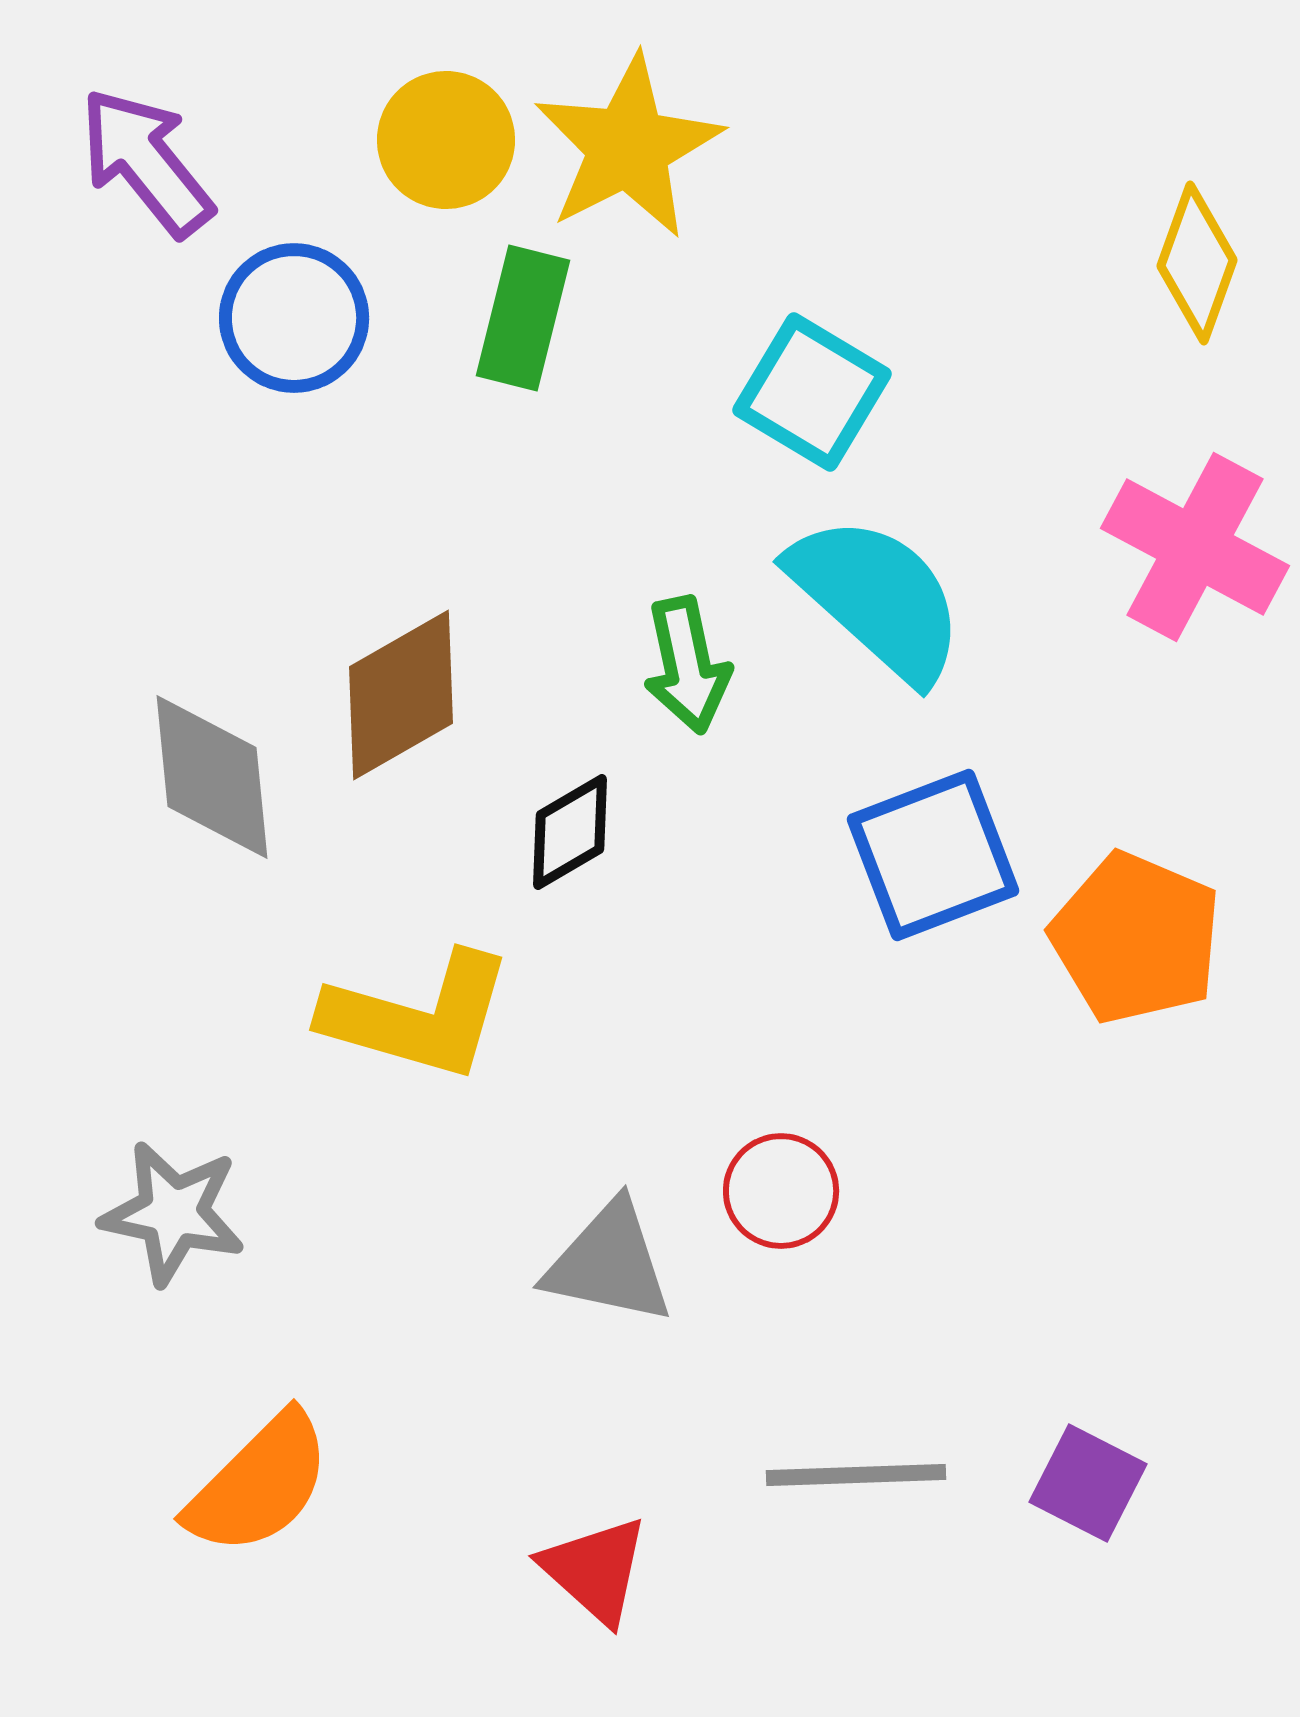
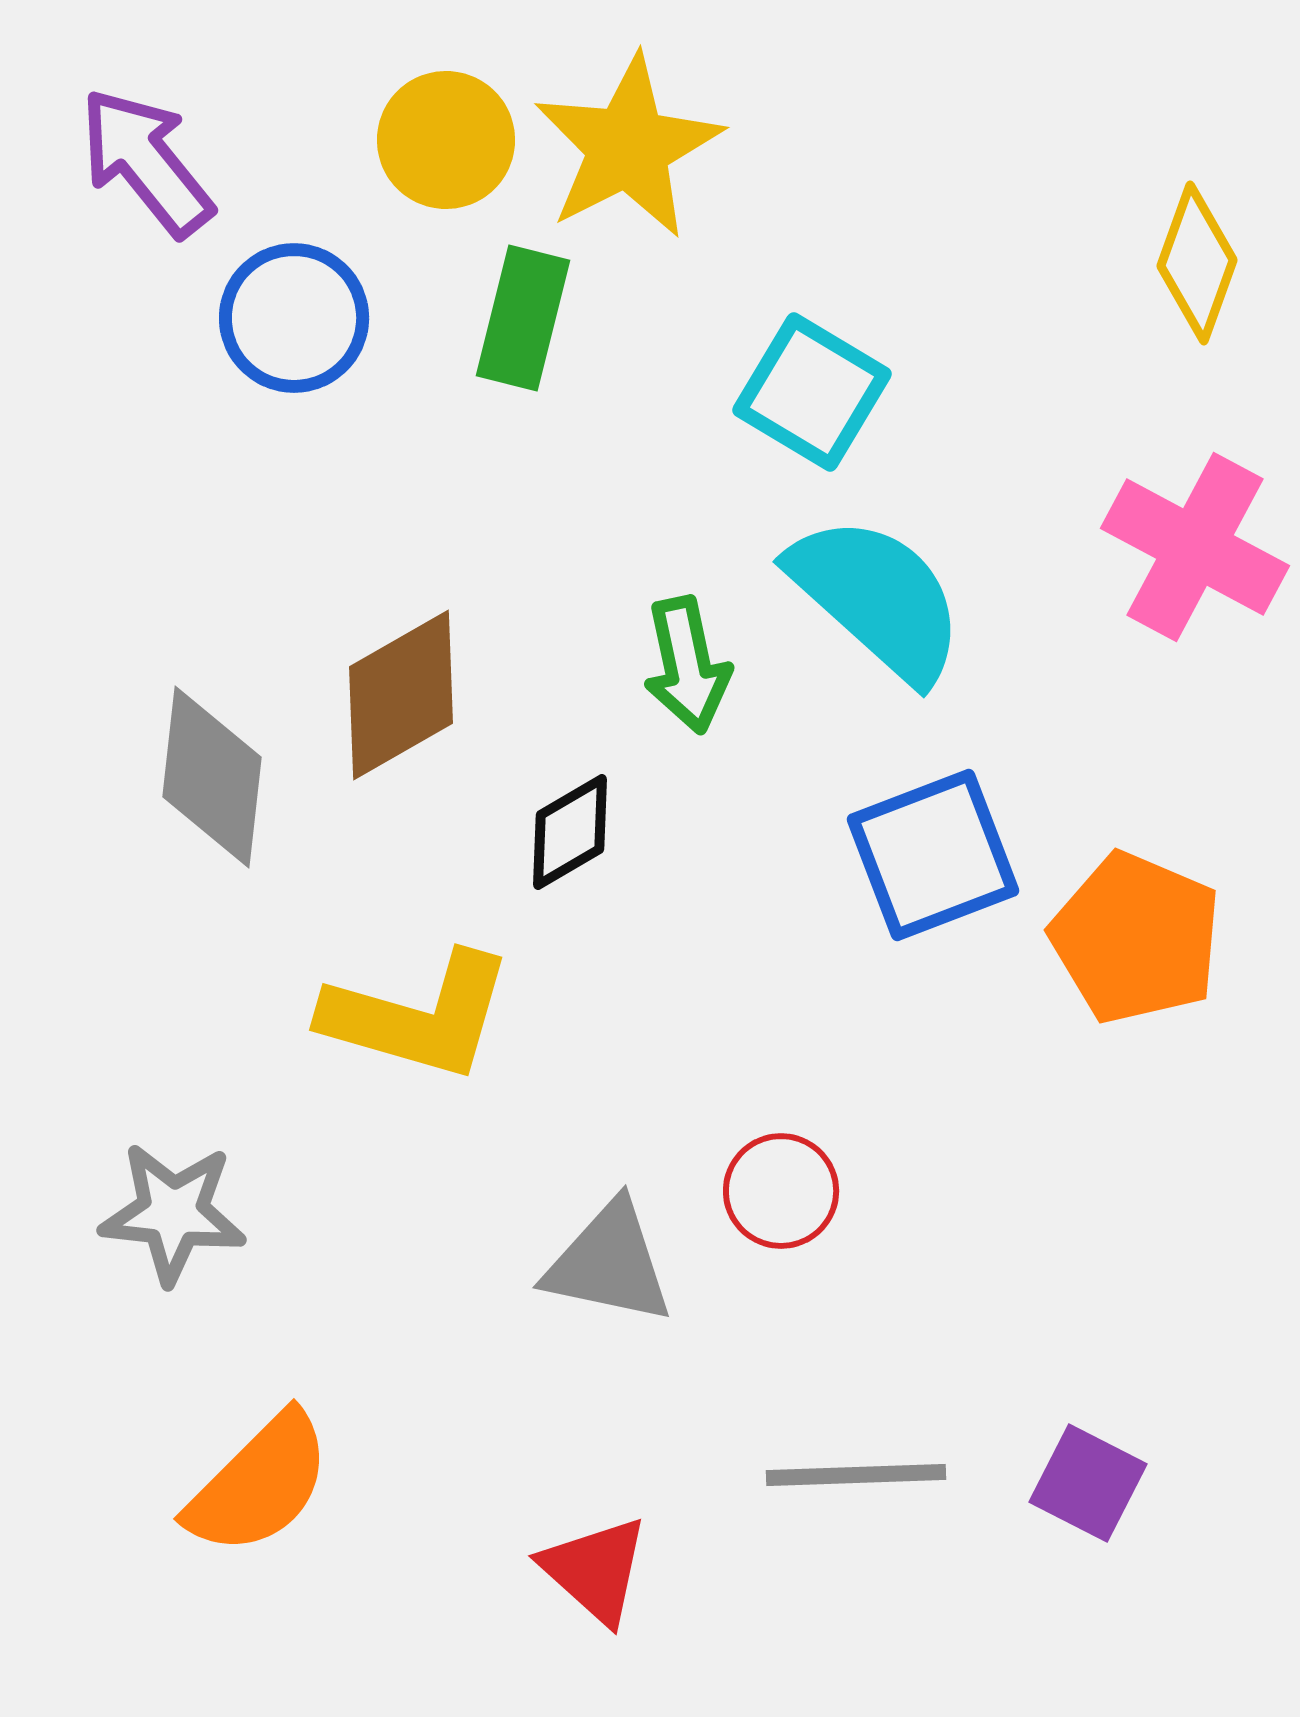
gray diamond: rotated 12 degrees clockwise
gray star: rotated 6 degrees counterclockwise
